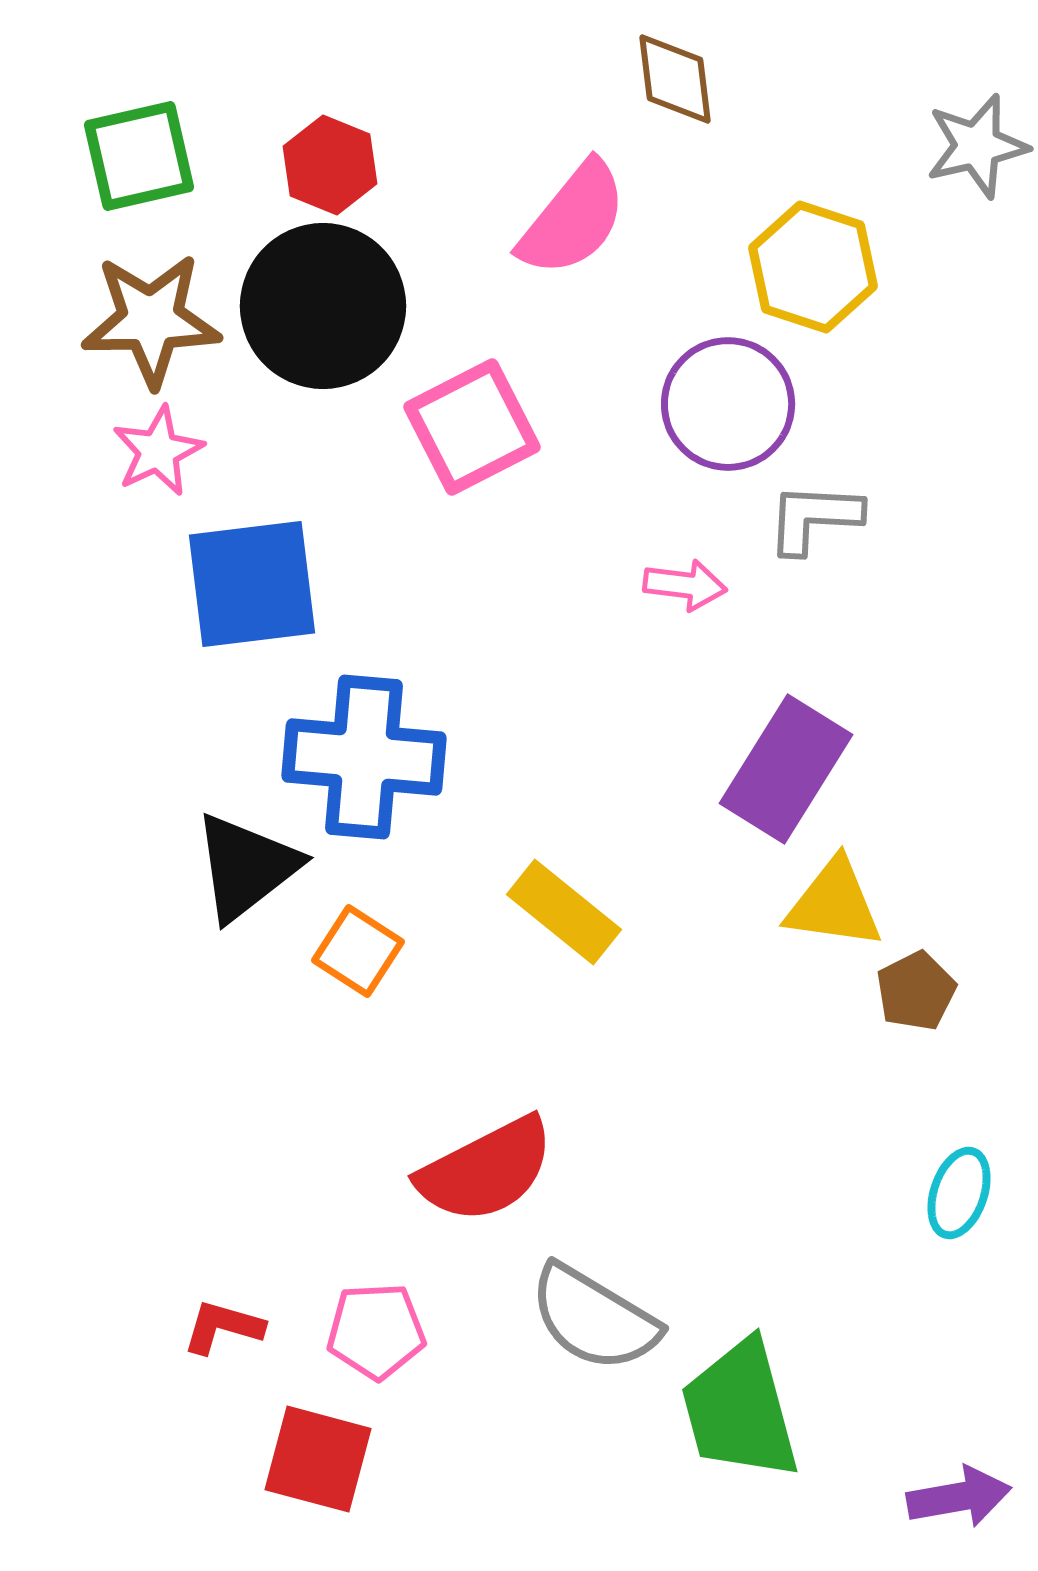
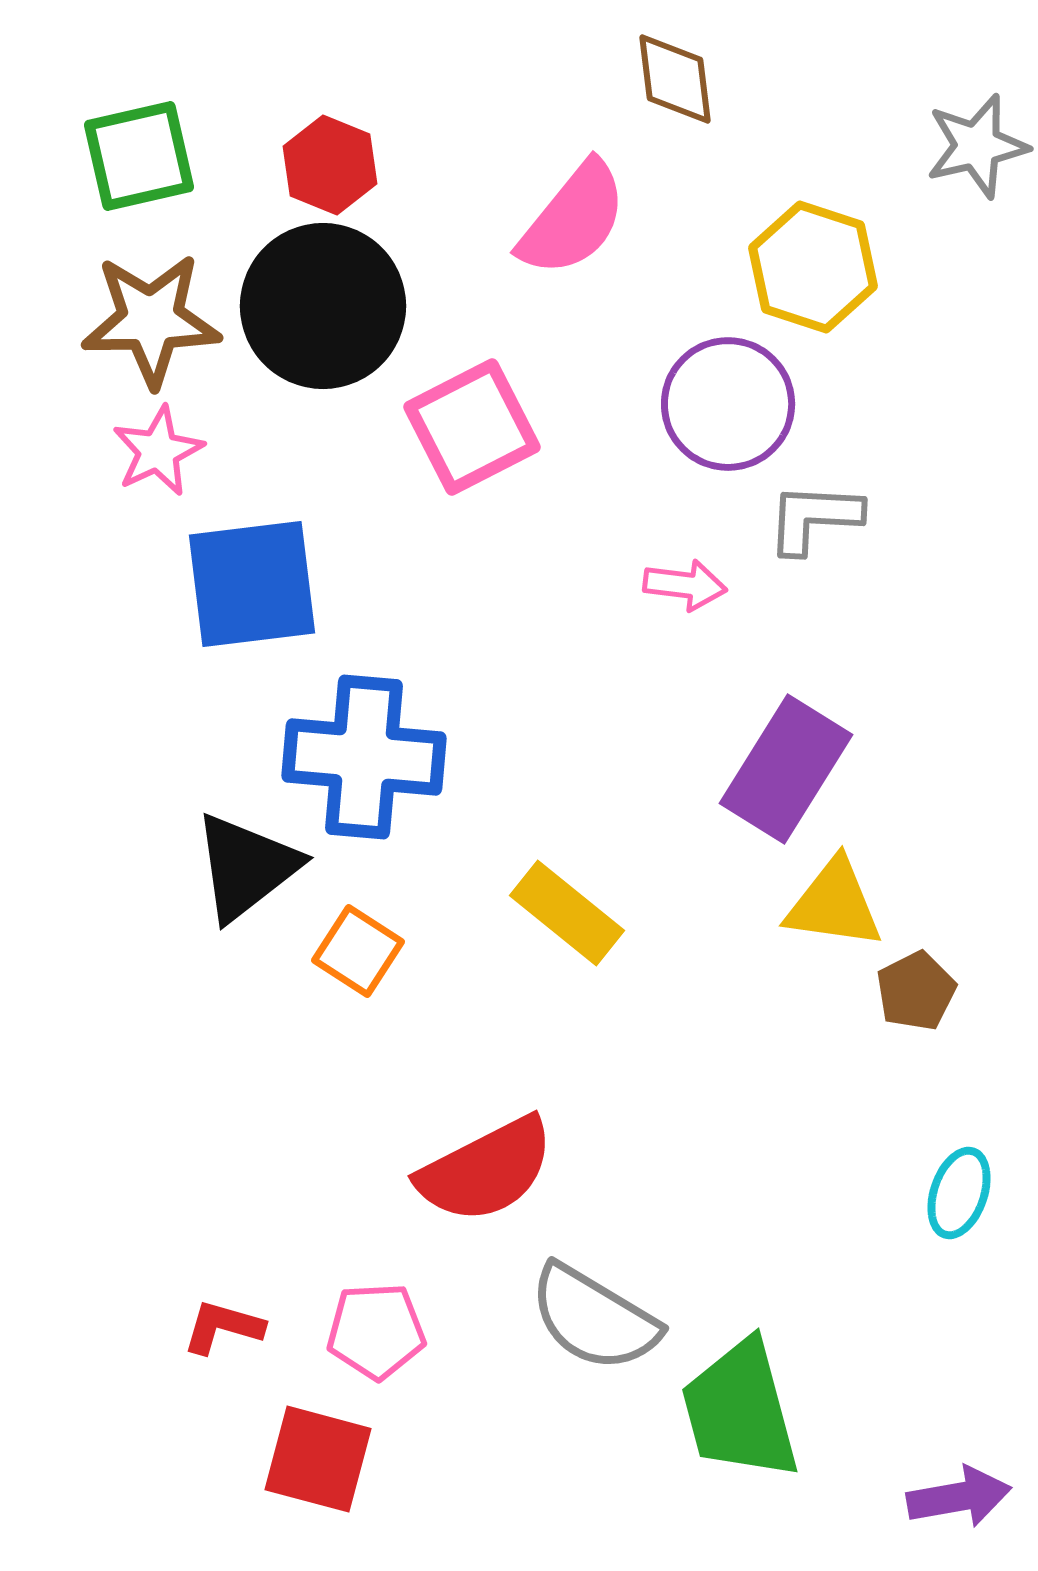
yellow rectangle: moved 3 px right, 1 px down
